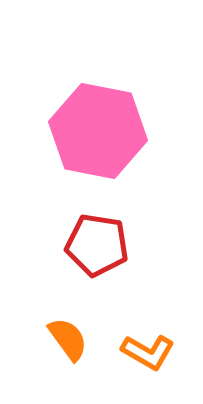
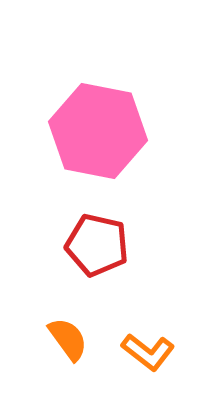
red pentagon: rotated 4 degrees clockwise
orange L-shape: rotated 8 degrees clockwise
